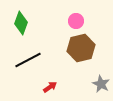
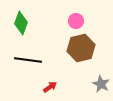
black line: rotated 36 degrees clockwise
